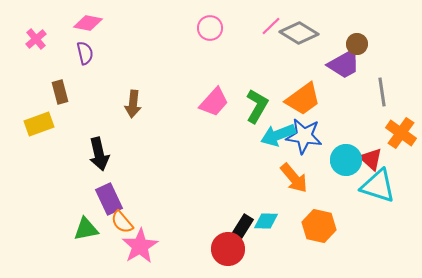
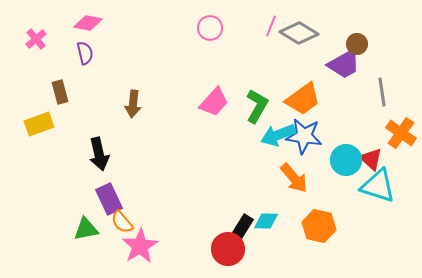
pink line: rotated 25 degrees counterclockwise
